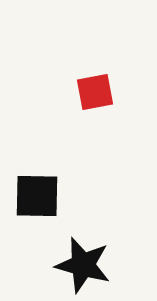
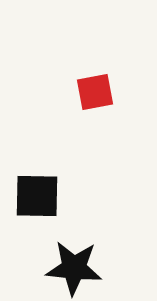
black star: moved 9 px left, 3 px down; rotated 10 degrees counterclockwise
